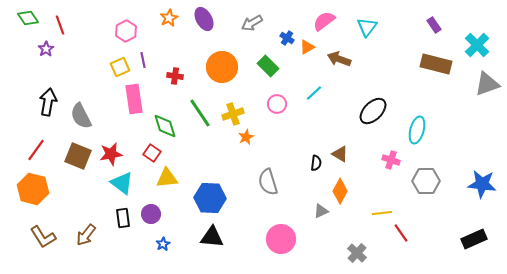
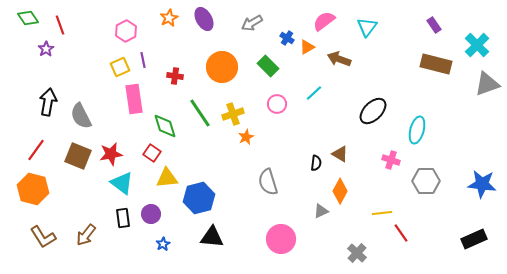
blue hexagon at (210, 198): moved 11 px left; rotated 16 degrees counterclockwise
